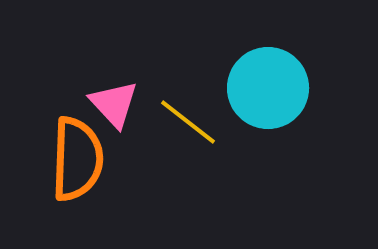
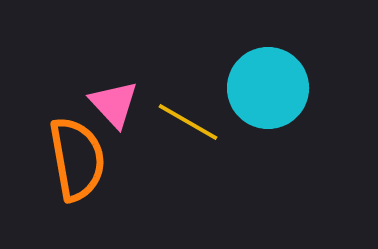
yellow line: rotated 8 degrees counterclockwise
orange semicircle: rotated 12 degrees counterclockwise
